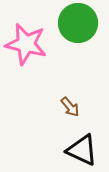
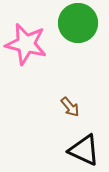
black triangle: moved 2 px right
